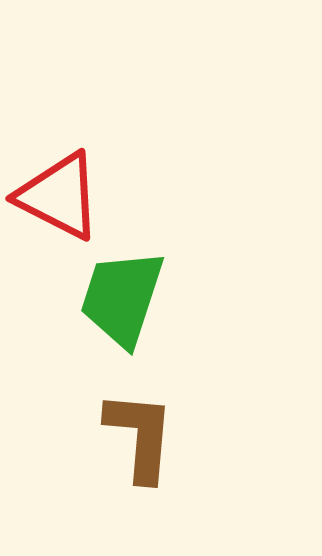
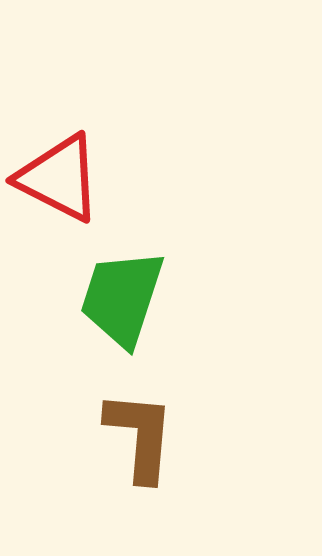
red triangle: moved 18 px up
